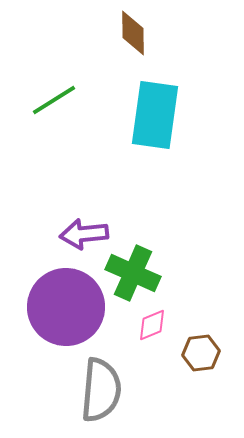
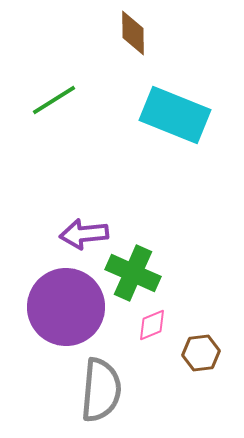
cyan rectangle: moved 20 px right; rotated 76 degrees counterclockwise
